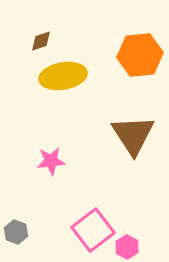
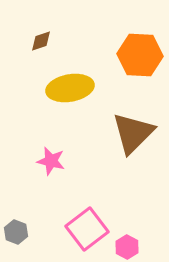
orange hexagon: rotated 9 degrees clockwise
yellow ellipse: moved 7 px right, 12 px down
brown triangle: moved 2 px up; rotated 18 degrees clockwise
pink star: rotated 20 degrees clockwise
pink square: moved 6 px left, 1 px up
